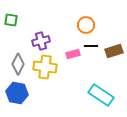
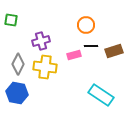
pink rectangle: moved 1 px right, 1 px down
